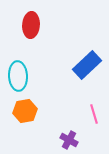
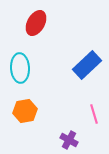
red ellipse: moved 5 px right, 2 px up; rotated 25 degrees clockwise
cyan ellipse: moved 2 px right, 8 px up
